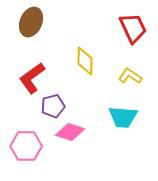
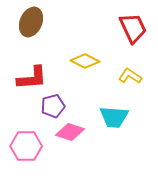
yellow diamond: rotated 64 degrees counterclockwise
red L-shape: rotated 148 degrees counterclockwise
cyan trapezoid: moved 9 px left
